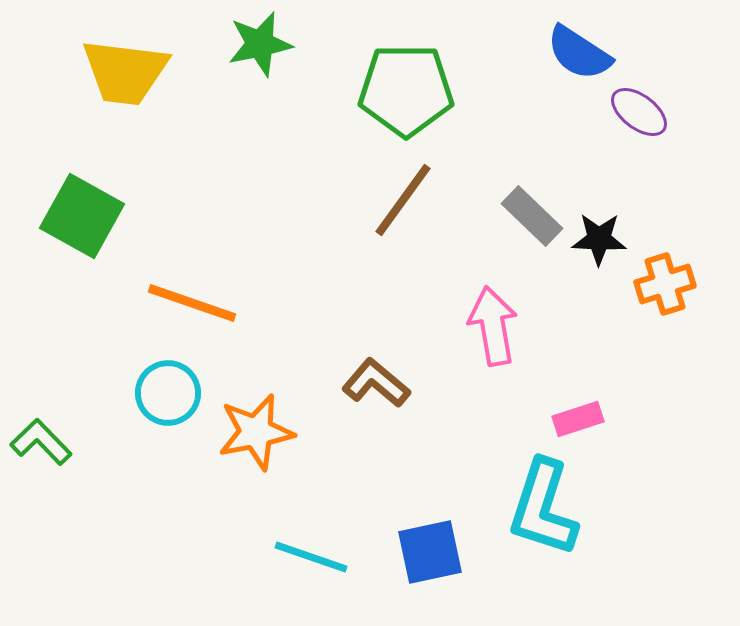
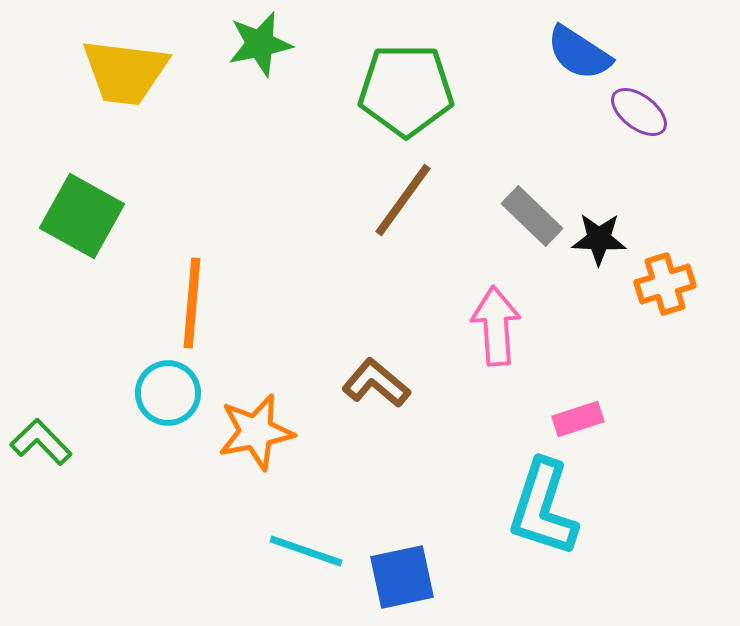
orange line: rotated 76 degrees clockwise
pink arrow: moved 3 px right; rotated 6 degrees clockwise
blue square: moved 28 px left, 25 px down
cyan line: moved 5 px left, 6 px up
